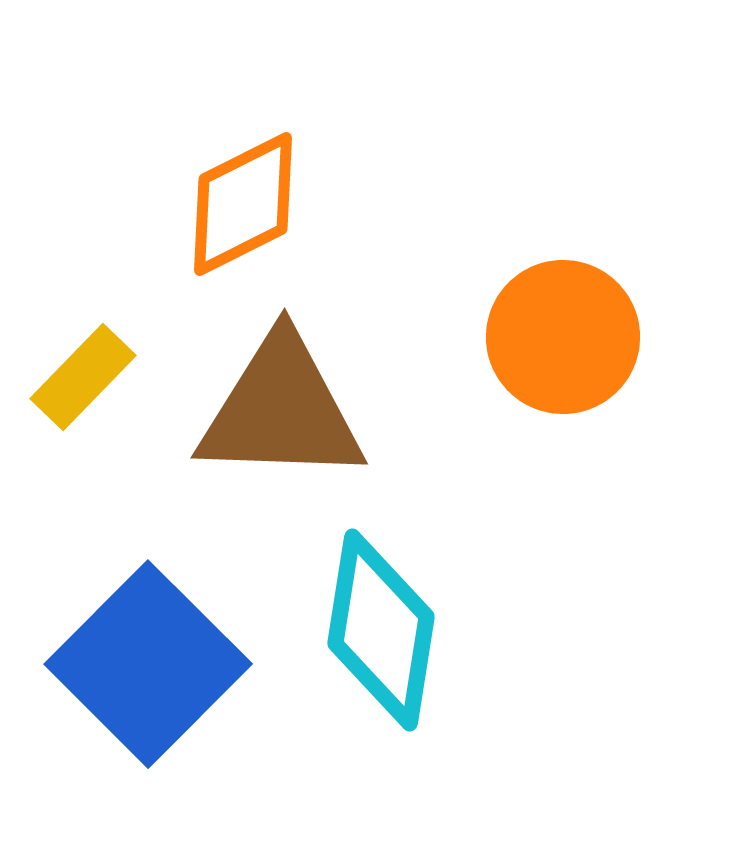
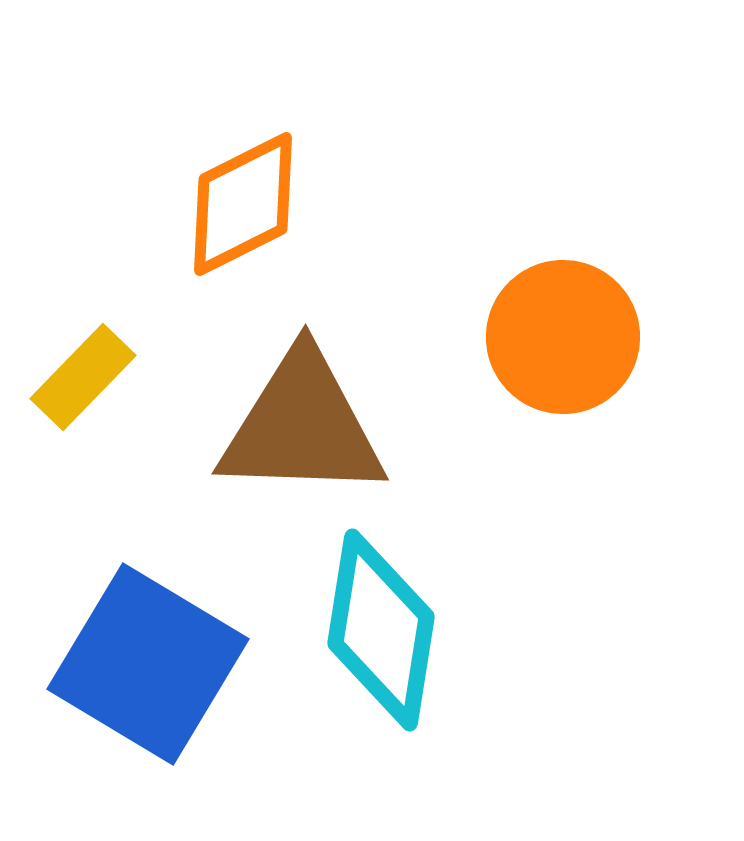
brown triangle: moved 21 px right, 16 px down
blue square: rotated 14 degrees counterclockwise
